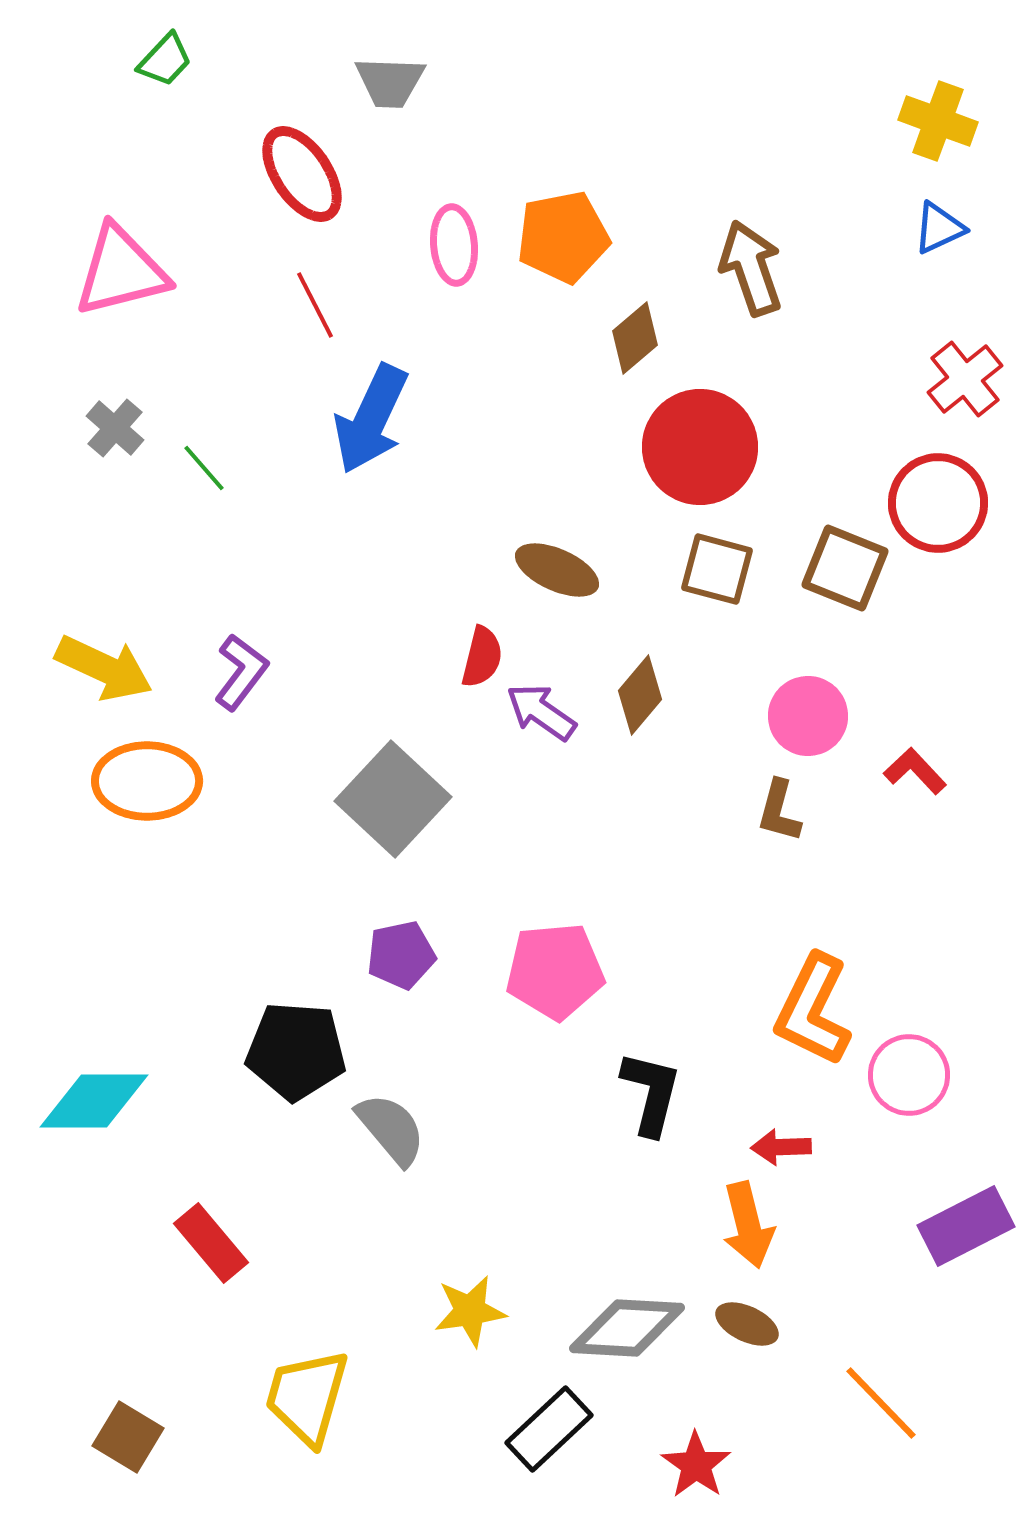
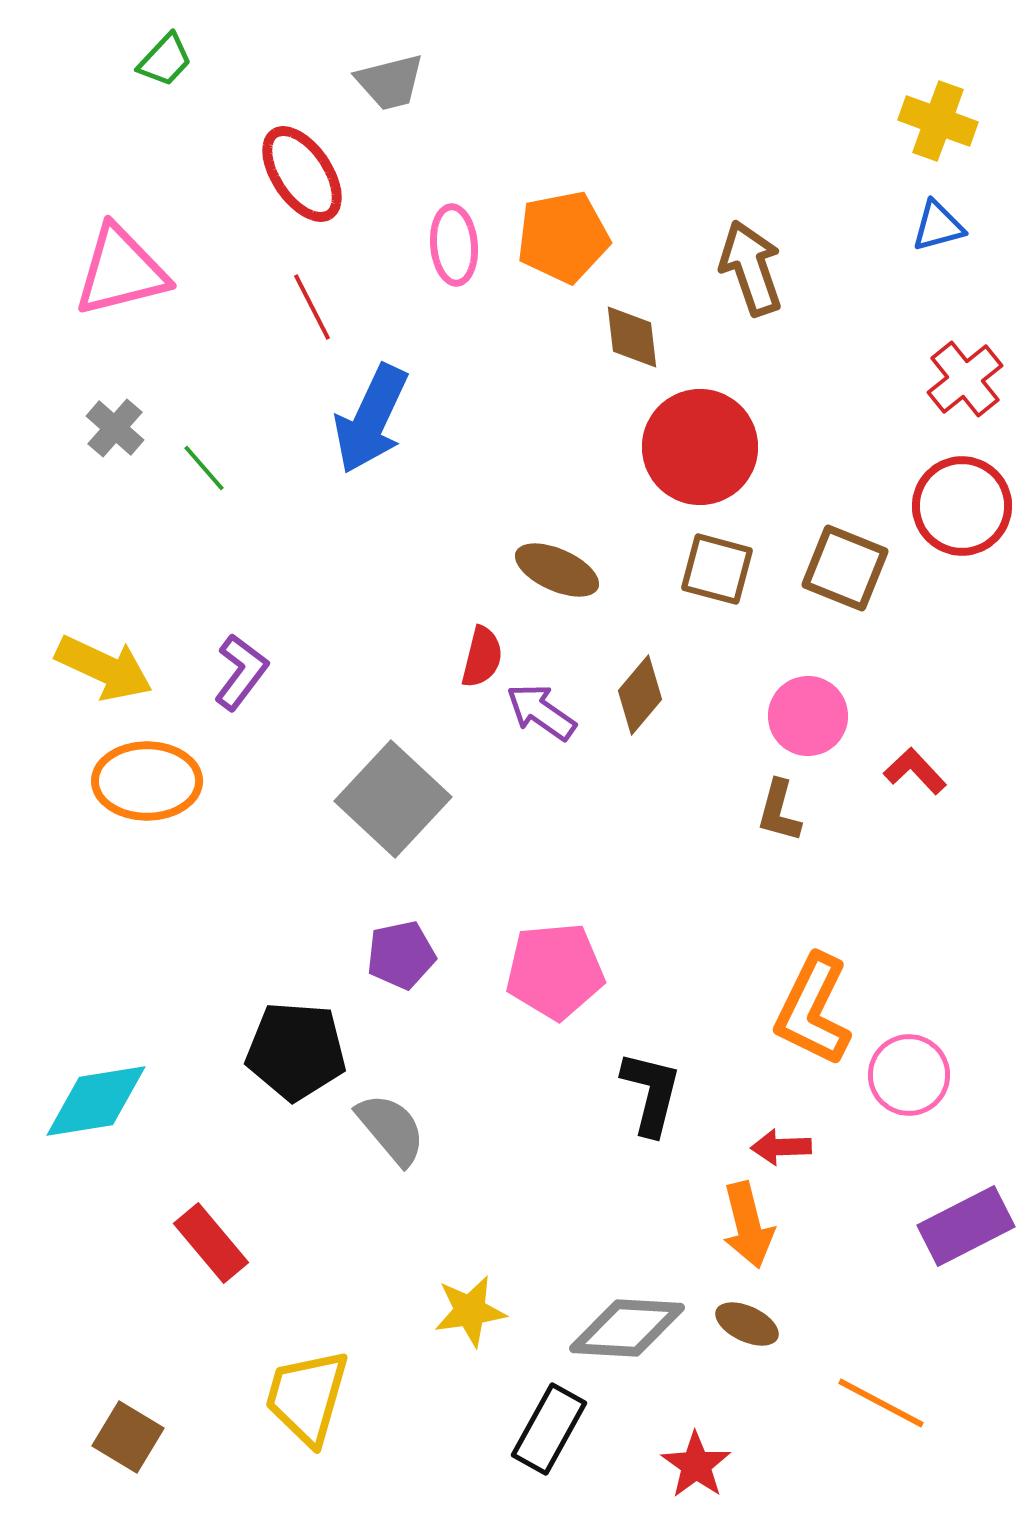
gray trapezoid at (390, 82): rotated 16 degrees counterclockwise
blue triangle at (939, 228): moved 1 px left, 2 px up; rotated 10 degrees clockwise
red line at (315, 305): moved 3 px left, 2 px down
brown diamond at (635, 338): moved 3 px left, 1 px up; rotated 56 degrees counterclockwise
red circle at (938, 503): moved 24 px right, 3 px down
cyan diamond at (94, 1101): moved 2 px right; rotated 9 degrees counterclockwise
orange line at (881, 1403): rotated 18 degrees counterclockwise
black rectangle at (549, 1429): rotated 18 degrees counterclockwise
